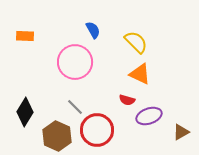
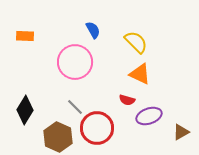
black diamond: moved 2 px up
red circle: moved 2 px up
brown hexagon: moved 1 px right, 1 px down
